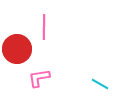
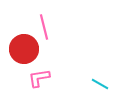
pink line: rotated 15 degrees counterclockwise
red circle: moved 7 px right
